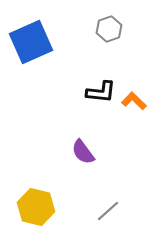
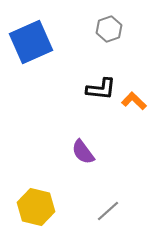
black L-shape: moved 3 px up
